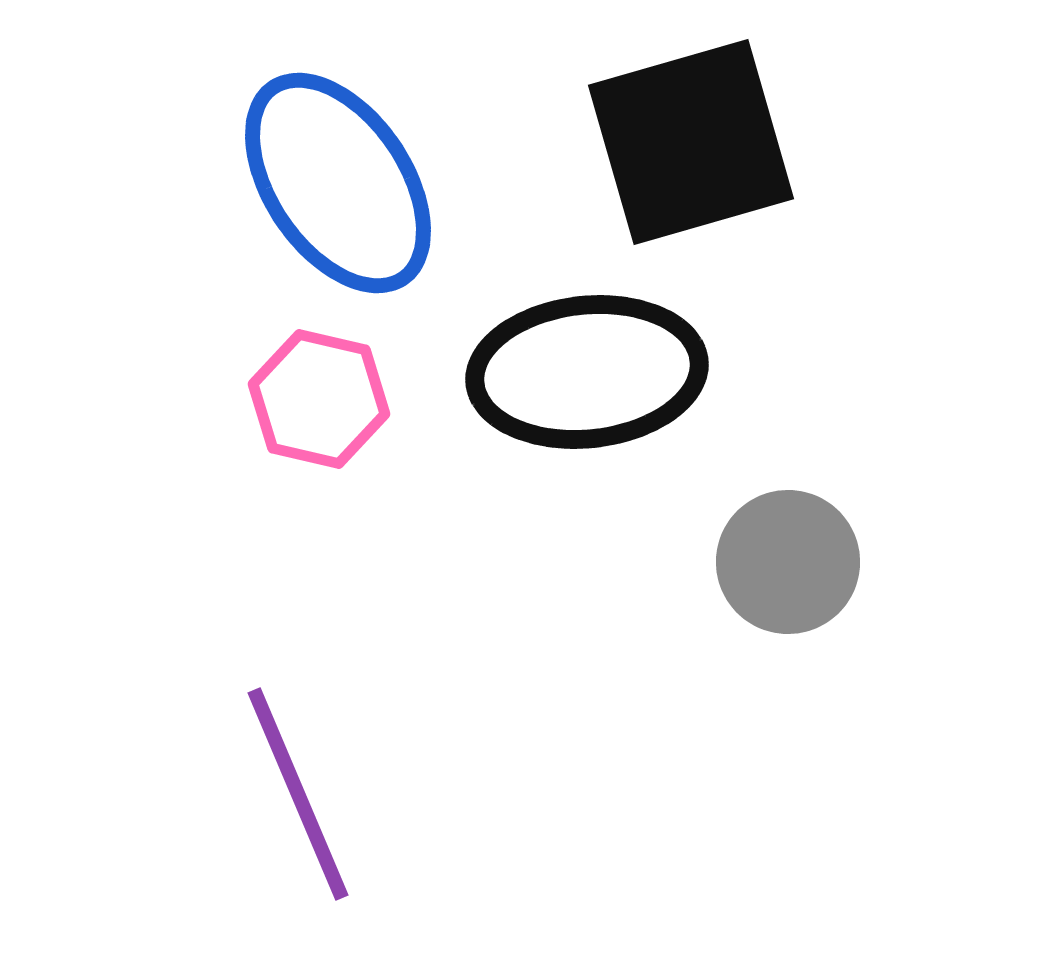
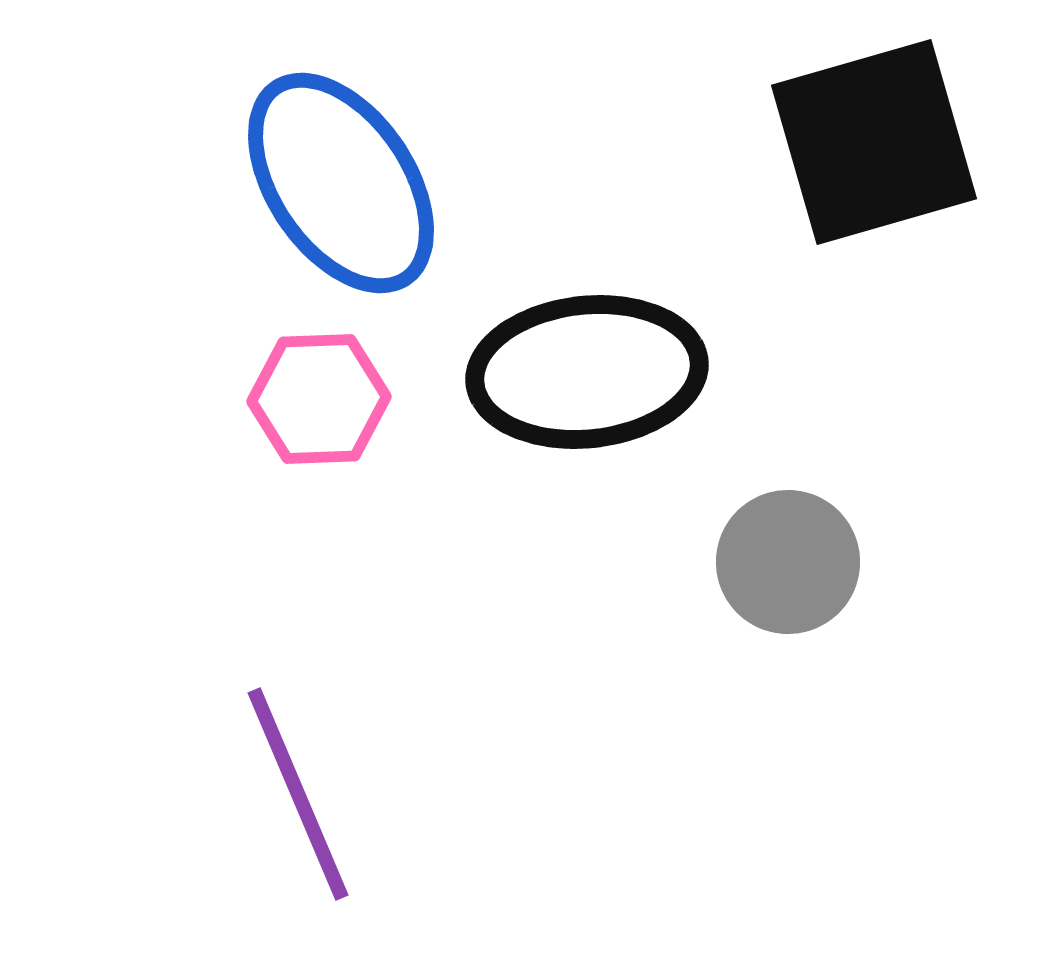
black square: moved 183 px right
blue ellipse: moved 3 px right
pink hexagon: rotated 15 degrees counterclockwise
